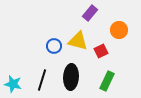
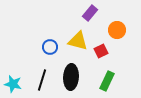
orange circle: moved 2 px left
blue circle: moved 4 px left, 1 px down
